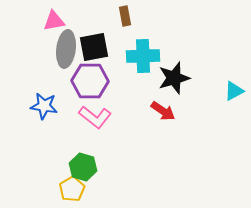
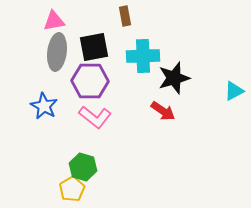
gray ellipse: moved 9 px left, 3 px down
blue star: rotated 20 degrees clockwise
